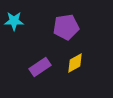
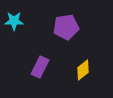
yellow diamond: moved 8 px right, 7 px down; rotated 10 degrees counterclockwise
purple rectangle: rotated 30 degrees counterclockwise
